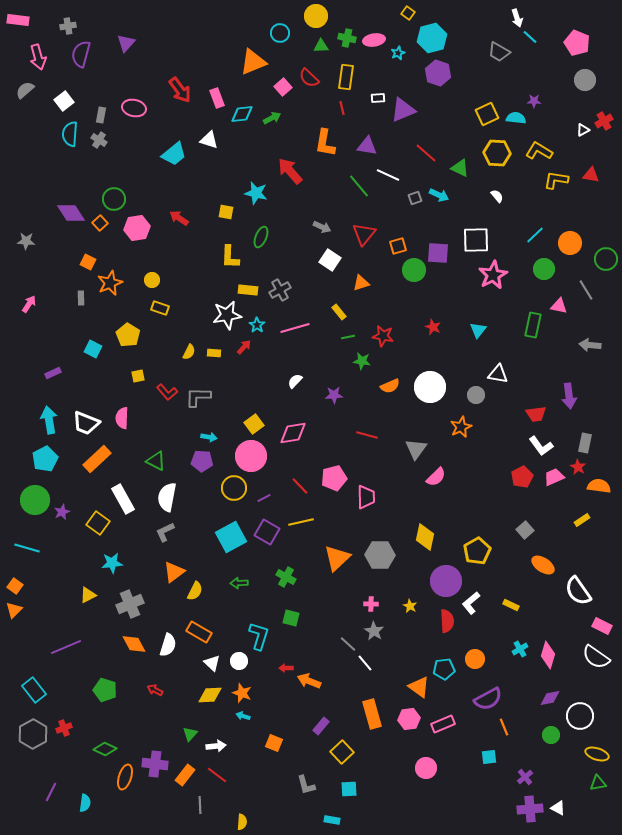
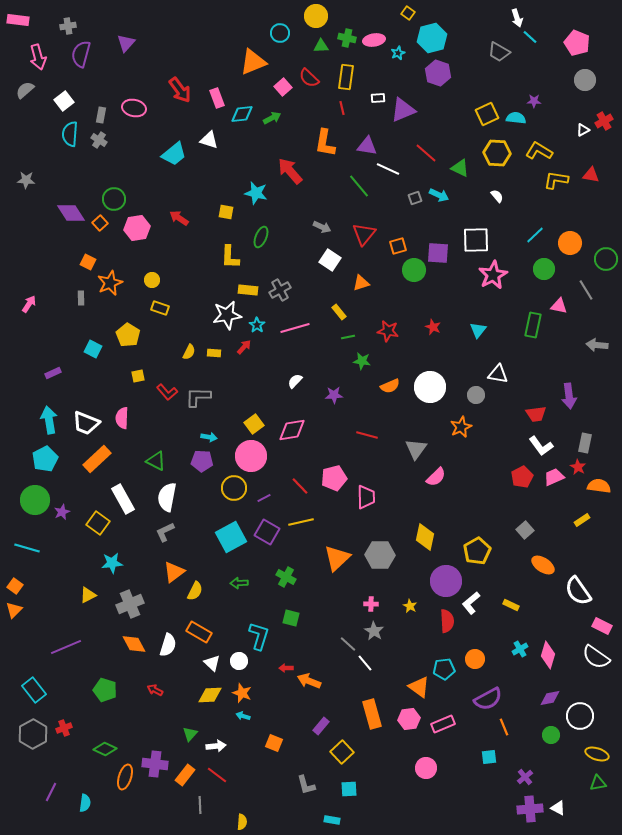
white line at (388, 175): moved 6 px up
gray star at (26, 241): moved 61 px up
red star at (383, 336): moved 5 px right, 5 px up
gray arrow at (590, 345): moved 7 px right
pink diamond at (293, 433): moved 1 px left, 3 px up
